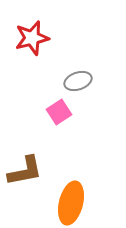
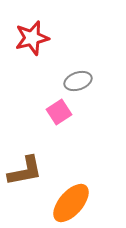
orange ellipse: rotated 27 degrees clockwise
